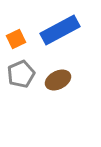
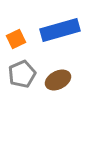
blue rectangle: rotated 12 degrees clockwise
gray pentagon: moved 1 px right
